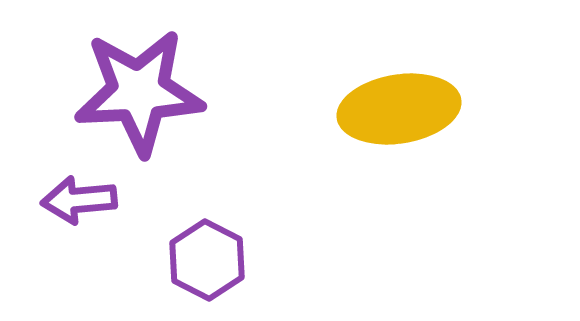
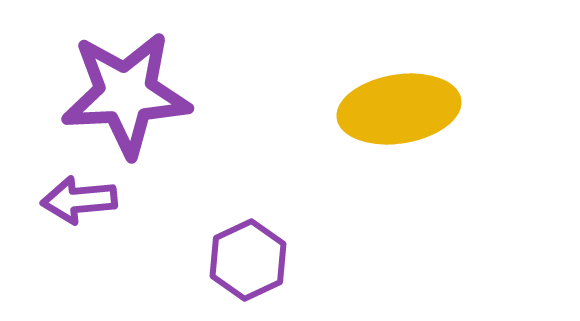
purple star: moved 13 px left, 2 px down
purple hexagon: moved 41 px right; rotated 8 degrees clockwise
